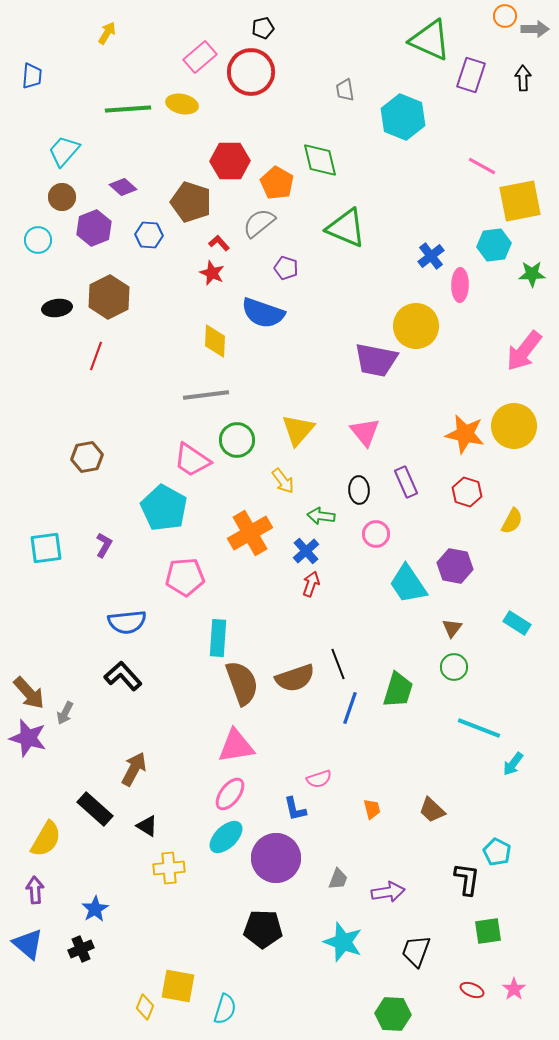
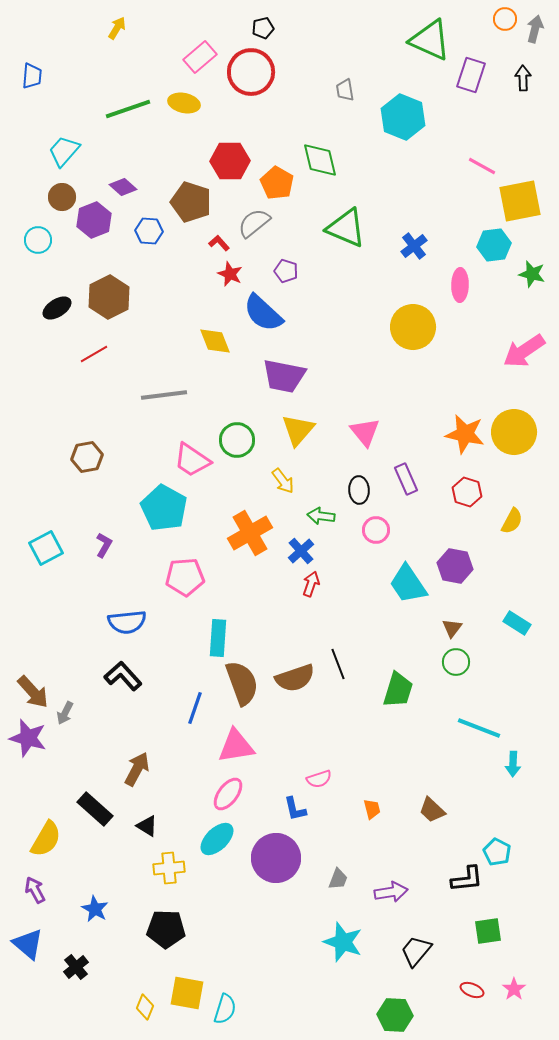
orange circle at (505, 16): moved 3 px down
gray arrow at (535, 29): rotated 76 degrees counterclockwise
yellow arrow at (107, 33): moved 10 px right, 5 px up
yellow ellipse at (182, 104): moved 2 px right, 1 px up
green line at (128, 109): rotated 15 degrees counterclockwise
gray semicircle at (259, 223): moved 5 px left
purple hexagon at (94, 228): moved 8 px up
blue hexagon at (149, 235): moved 4 px up
blue cross at (431, 256): moved 17 px left, 10 px up
purple pentagon at (286, 268): moved 3 px down
red star at (212, 273): moved 18 px right, 1 px down
green star at (532, 274): rotated 16 degrees clockwise
black ellipse at (57, 308): rotated 24 degrees counterclockwise
blue semicircle at (263, 313): rotated 24 degrees clockwise
yellow circle at (416, 326): moved 3 px left, 1 px down
yellow diamond at (215, 341): rotated 24 degrees counterclockwise
pink arrow at (524, 351): rotated 18 degrees clockwise
red line at (96, 356): moved 2 px left, 2 px up; rotated 40 degrees clockwise
purple trapezoid at (376, 360): moved 92 px left, 16 px down
gray line at (206, 395): moved 42 px left
yellow circle at (514, 426): moved 6 px down
purple rectangle at (406, 482): moved 3 px up
pink circle at (376, 534): moved 4 px up
cyan square at (46, 548): rotated 20 degrees counterclockwise
blue cross at (306, 551): moved 5 px left
green circle at (454, 667): moved 2 px right, 5 px up
brown arrow at (29, 693): moved 4 px right, 1 px up
blue line at (350, 708): moved 155 px left
cyan arrow at (513, 764): rotated 35 degrees counterclockwise
brown arrow at (134, 769): moved 3 px right
pink ellipse at (230, 794): moved 2 px left
cyan ellipse at (226, 837): moved 9 px left, 2 px down
black L-shape at (467, 879): rotated 76 degrees clockwise
purple arrow at (35, 890): rotated 24 degrees counterclockwise
purple arrow at (388, 892): moved 3 px right
blue star at (95, 909): rotated 12 degrees counterclockwise
black pentagon at (263, 929): moved 97 px left
black cross at (81, 949): moved 5 px left, 18 px down; rotated 15 degrees counterclockwise
black trapezoid at (416, 951): rotated 20 degrees clockwise
yellow square at (178, 986): moved 9 px right, 7 px down
green hexagon at (393, 1014): moved 2 px right, 1 px down
